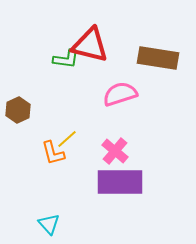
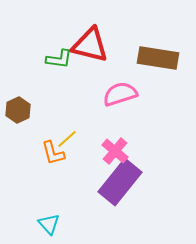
green L-shape: moved 7 px left
purple rectangle: rotated 51 degrees counterclockwise
